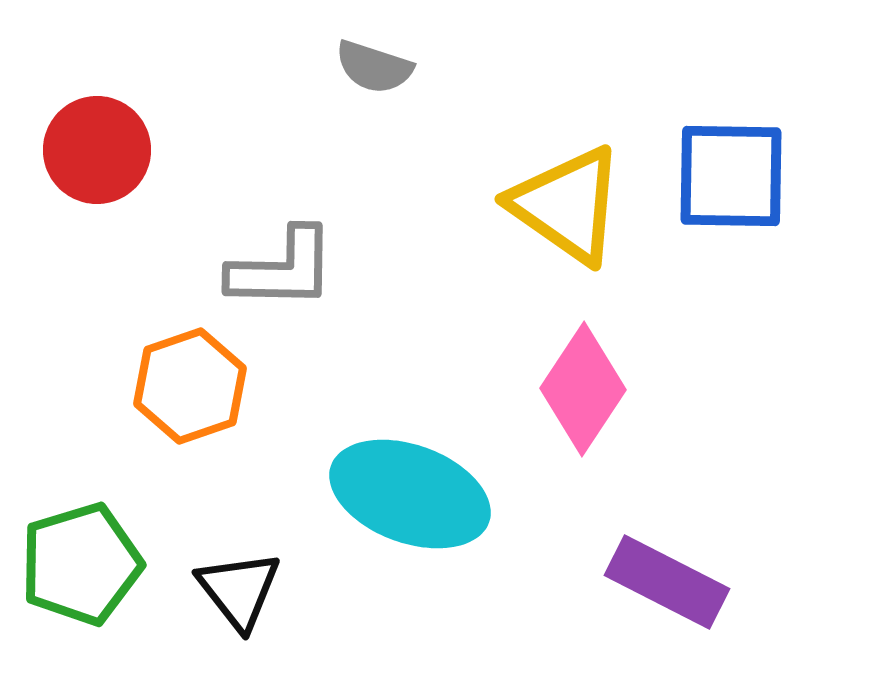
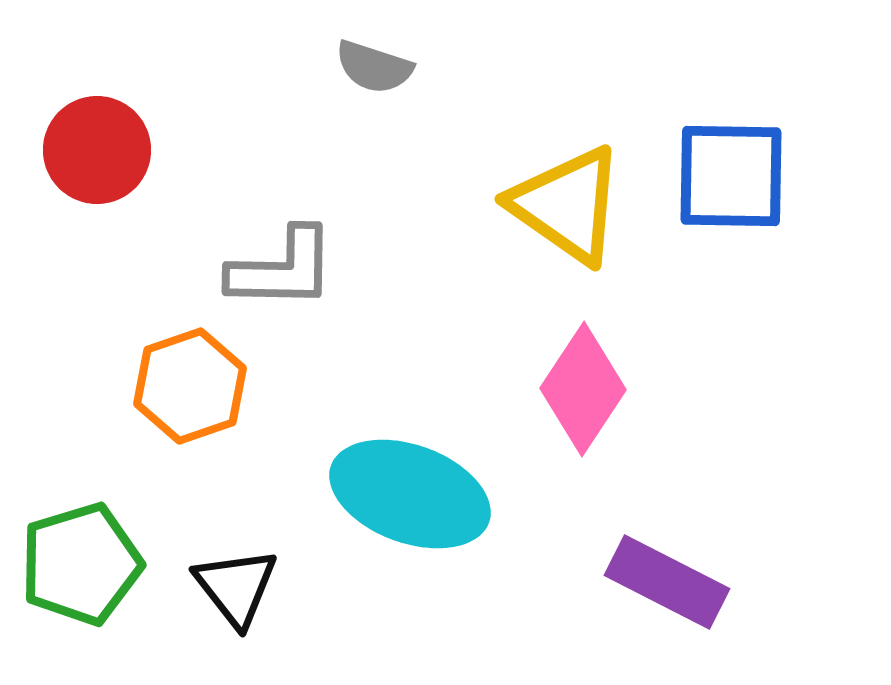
black triangle: moved 3 px left, 3 px up
